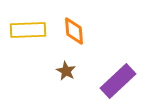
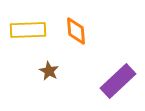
orange diamond: moved 2 px right
brown star: moved 17 px left
